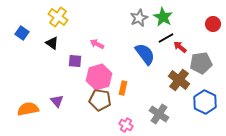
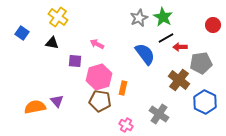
red circle: moved 1 px down
black triangle: rotated 24 degrees counterclockwise
red arrow: rotated 40 degrees counterclockwise
brown pentagon: moved 1 px down
orange semicircle: moved 7 px right, 2 px up
